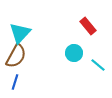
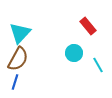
brown semicircle: moved 2 px right, 3 px down
cyan line: rotated 21 degrees clockwise
